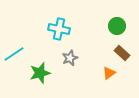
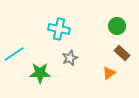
green star: rotated 15 degrees clockwise
